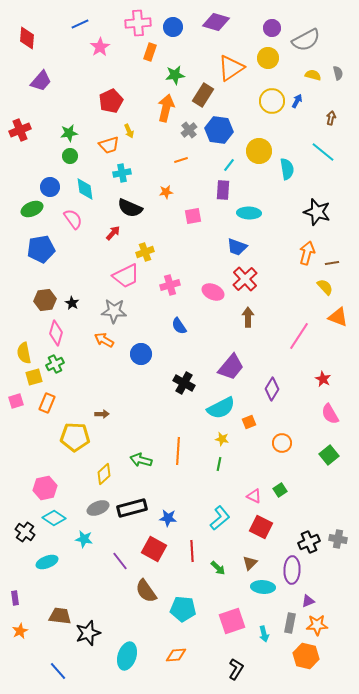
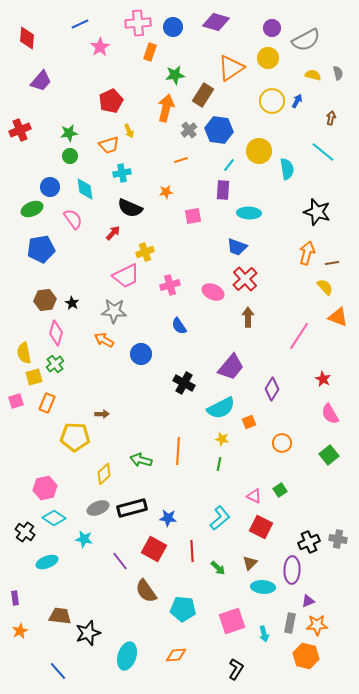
green cross at (55, 364): rotated 12 degrees counterclockwise
